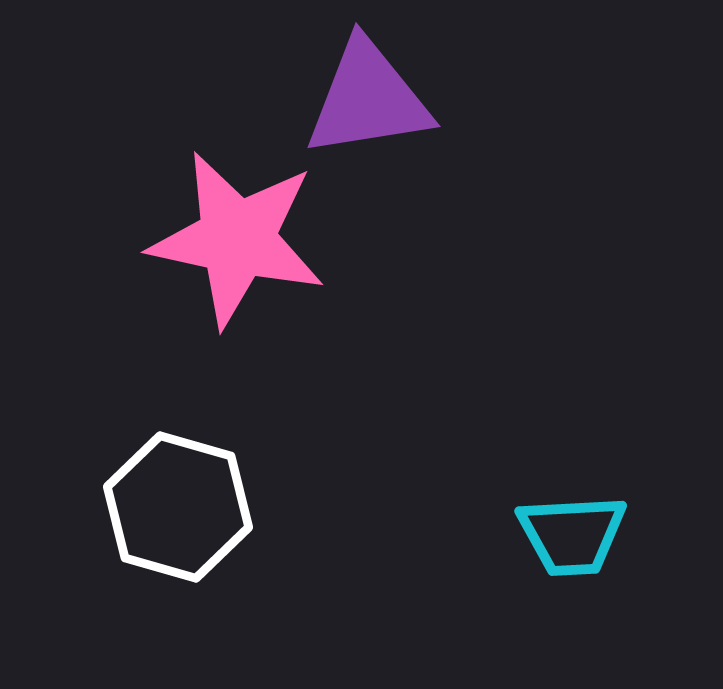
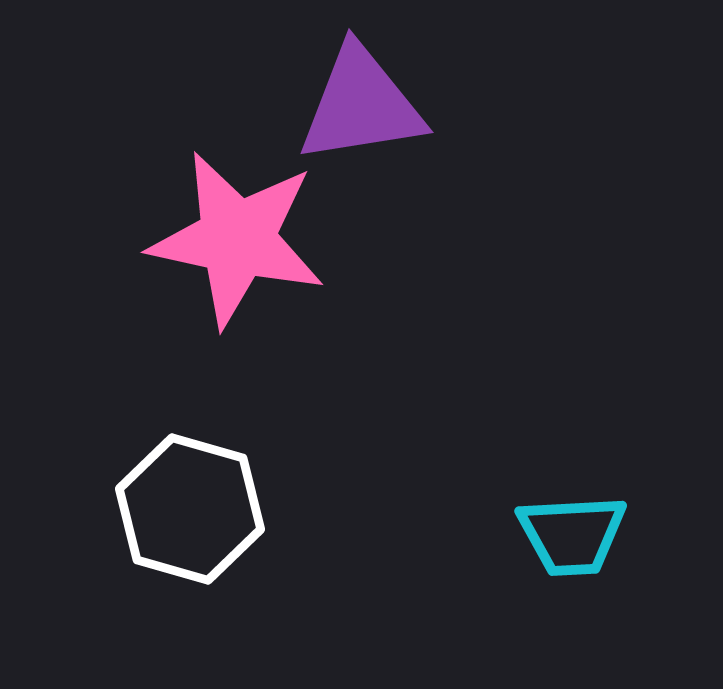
purple triangle: moved 7 px left, 6 px down
white hexagon: moved 12 px right, 2 px down
